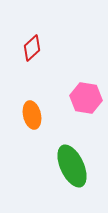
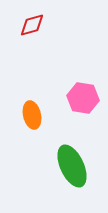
red diamond: moved 23 px up; rotated 28 degrees clockwise
pink hexagon: moved 3 px left
